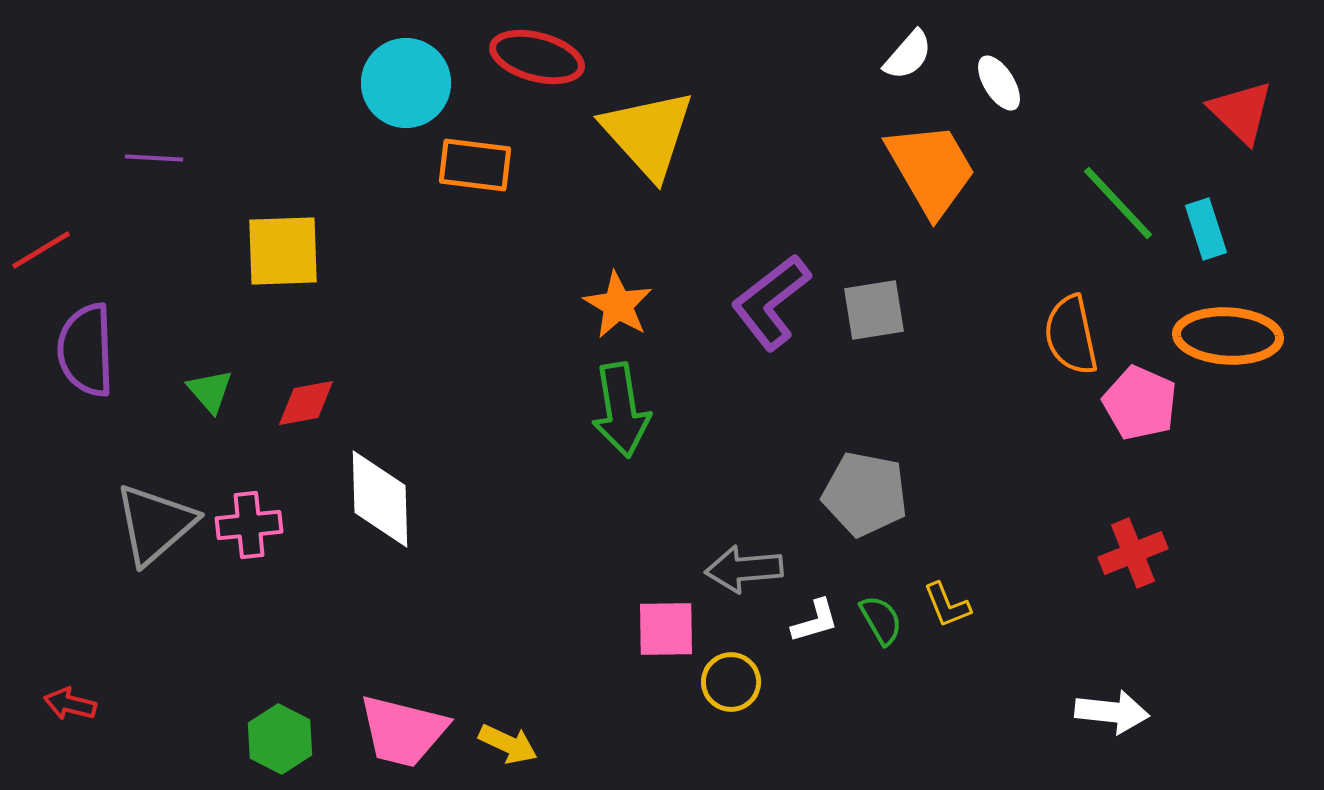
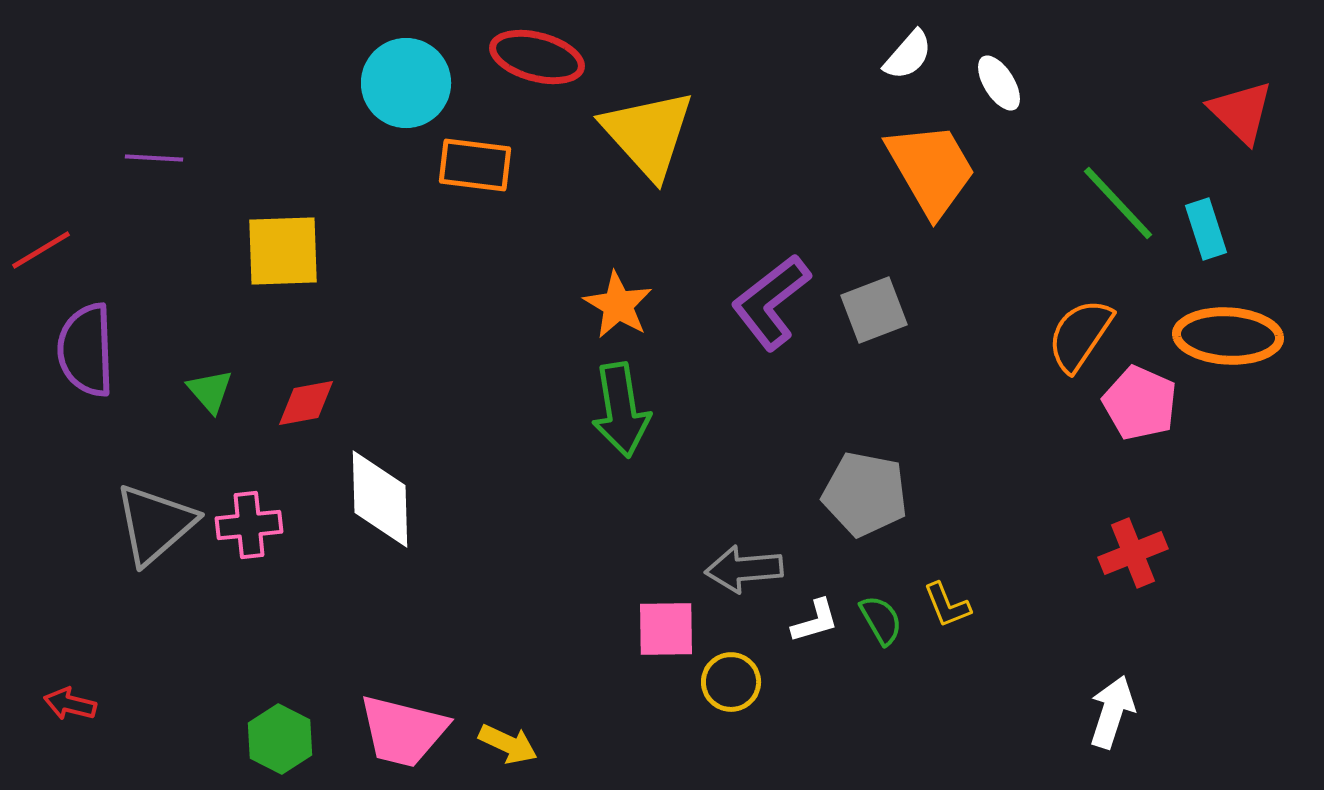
gray square: rotated 12 degrees counterclockwise
orange semicircle: moved 9 px right; rotated 46 degrees clockwise
white arrow: rotated 78 degrees counterclockwise
